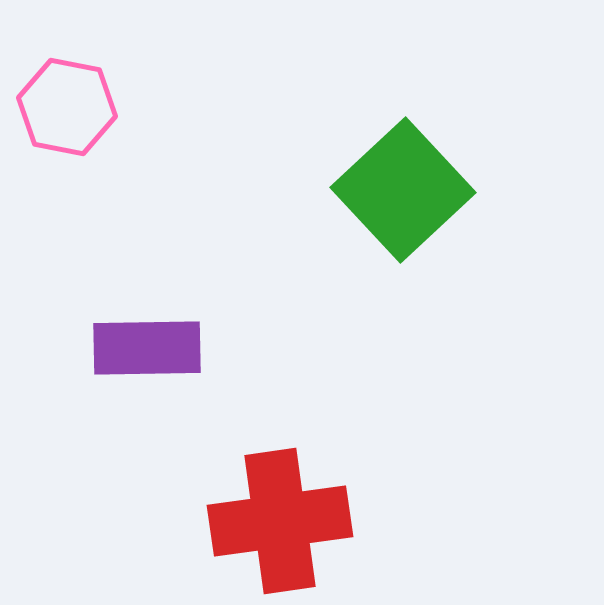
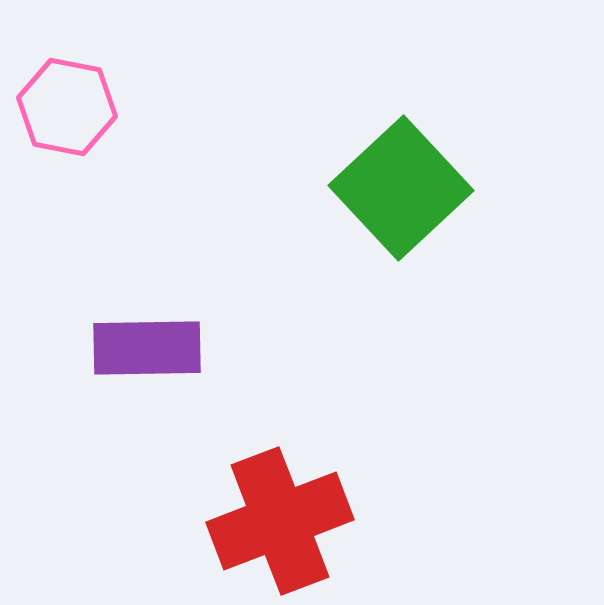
green square: moved 2 px left, 2 px up
red cross: rotated 13 degrees counterclockwise
